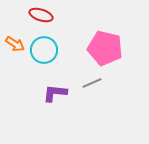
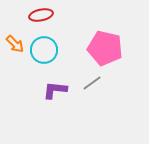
red ellipse: rotated 30 degrees counterclockwise
orange arrow: rotated 12 degrees clockwise
gray line: rotated 12 degrees counterclockwise
purple L-shape: moved 3 px up
